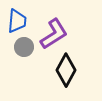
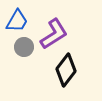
blue trapezoid: rotated 25 degrees clockwise
black diamond: rotated 8 degrees clockwise
